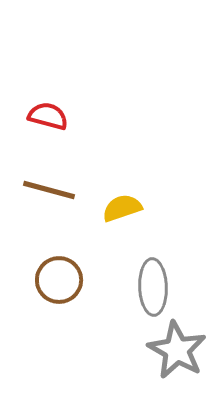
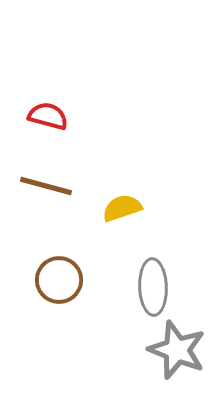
brown line: moved 3 px left, 4 px up
gray star: rotated 8 degrees counterclockwise
